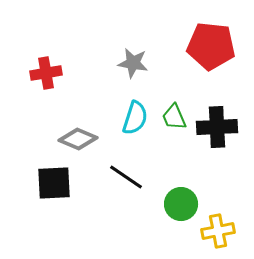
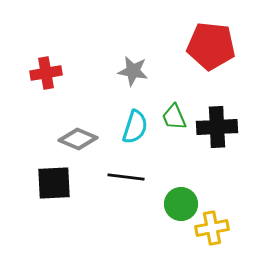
gray star: moved 8 px down
cyan semicircle: moved 9 px down
black line: rotated 27 degrees counterclockwise
yellow cross: moved 6 px left, 3 px up
